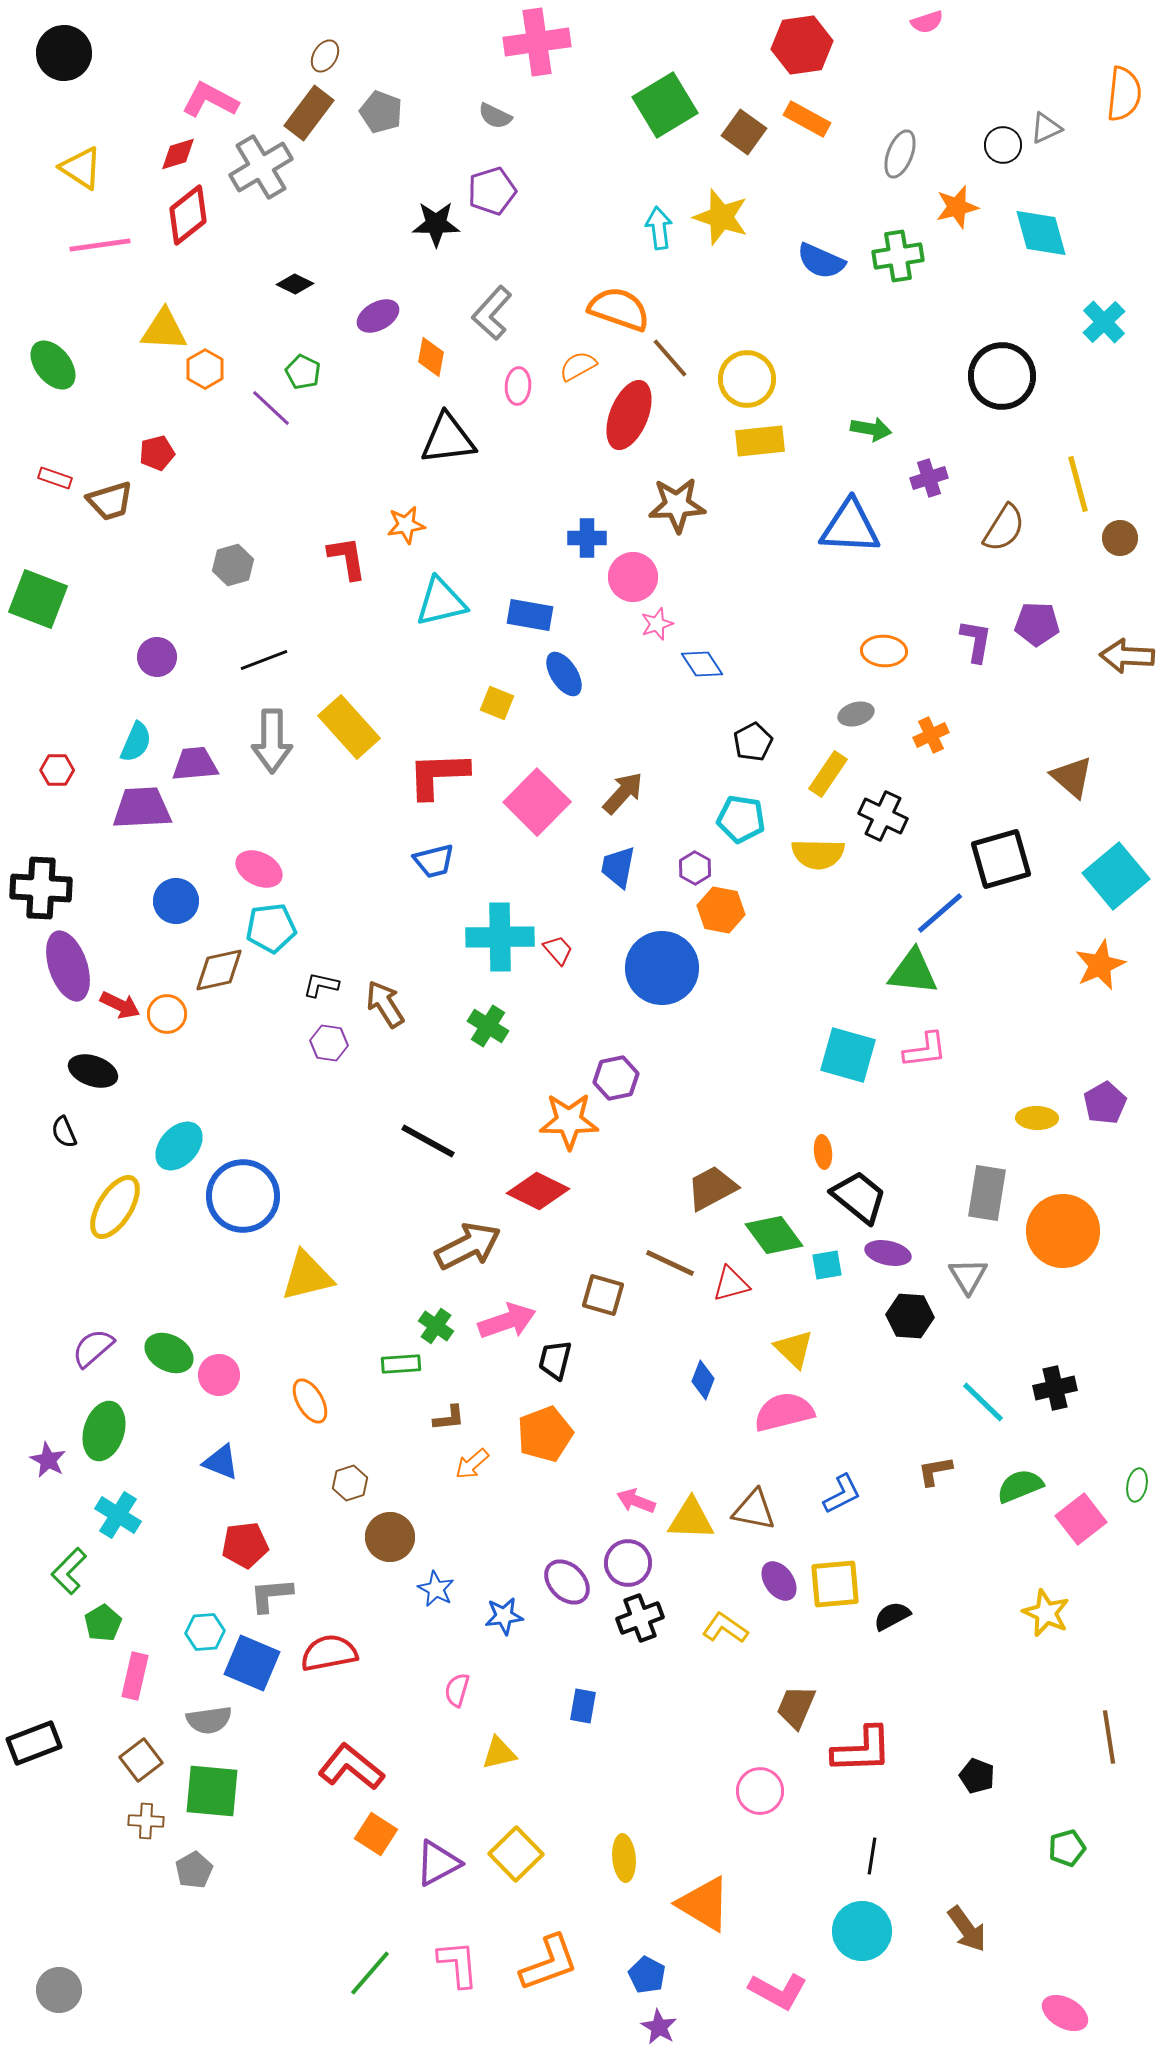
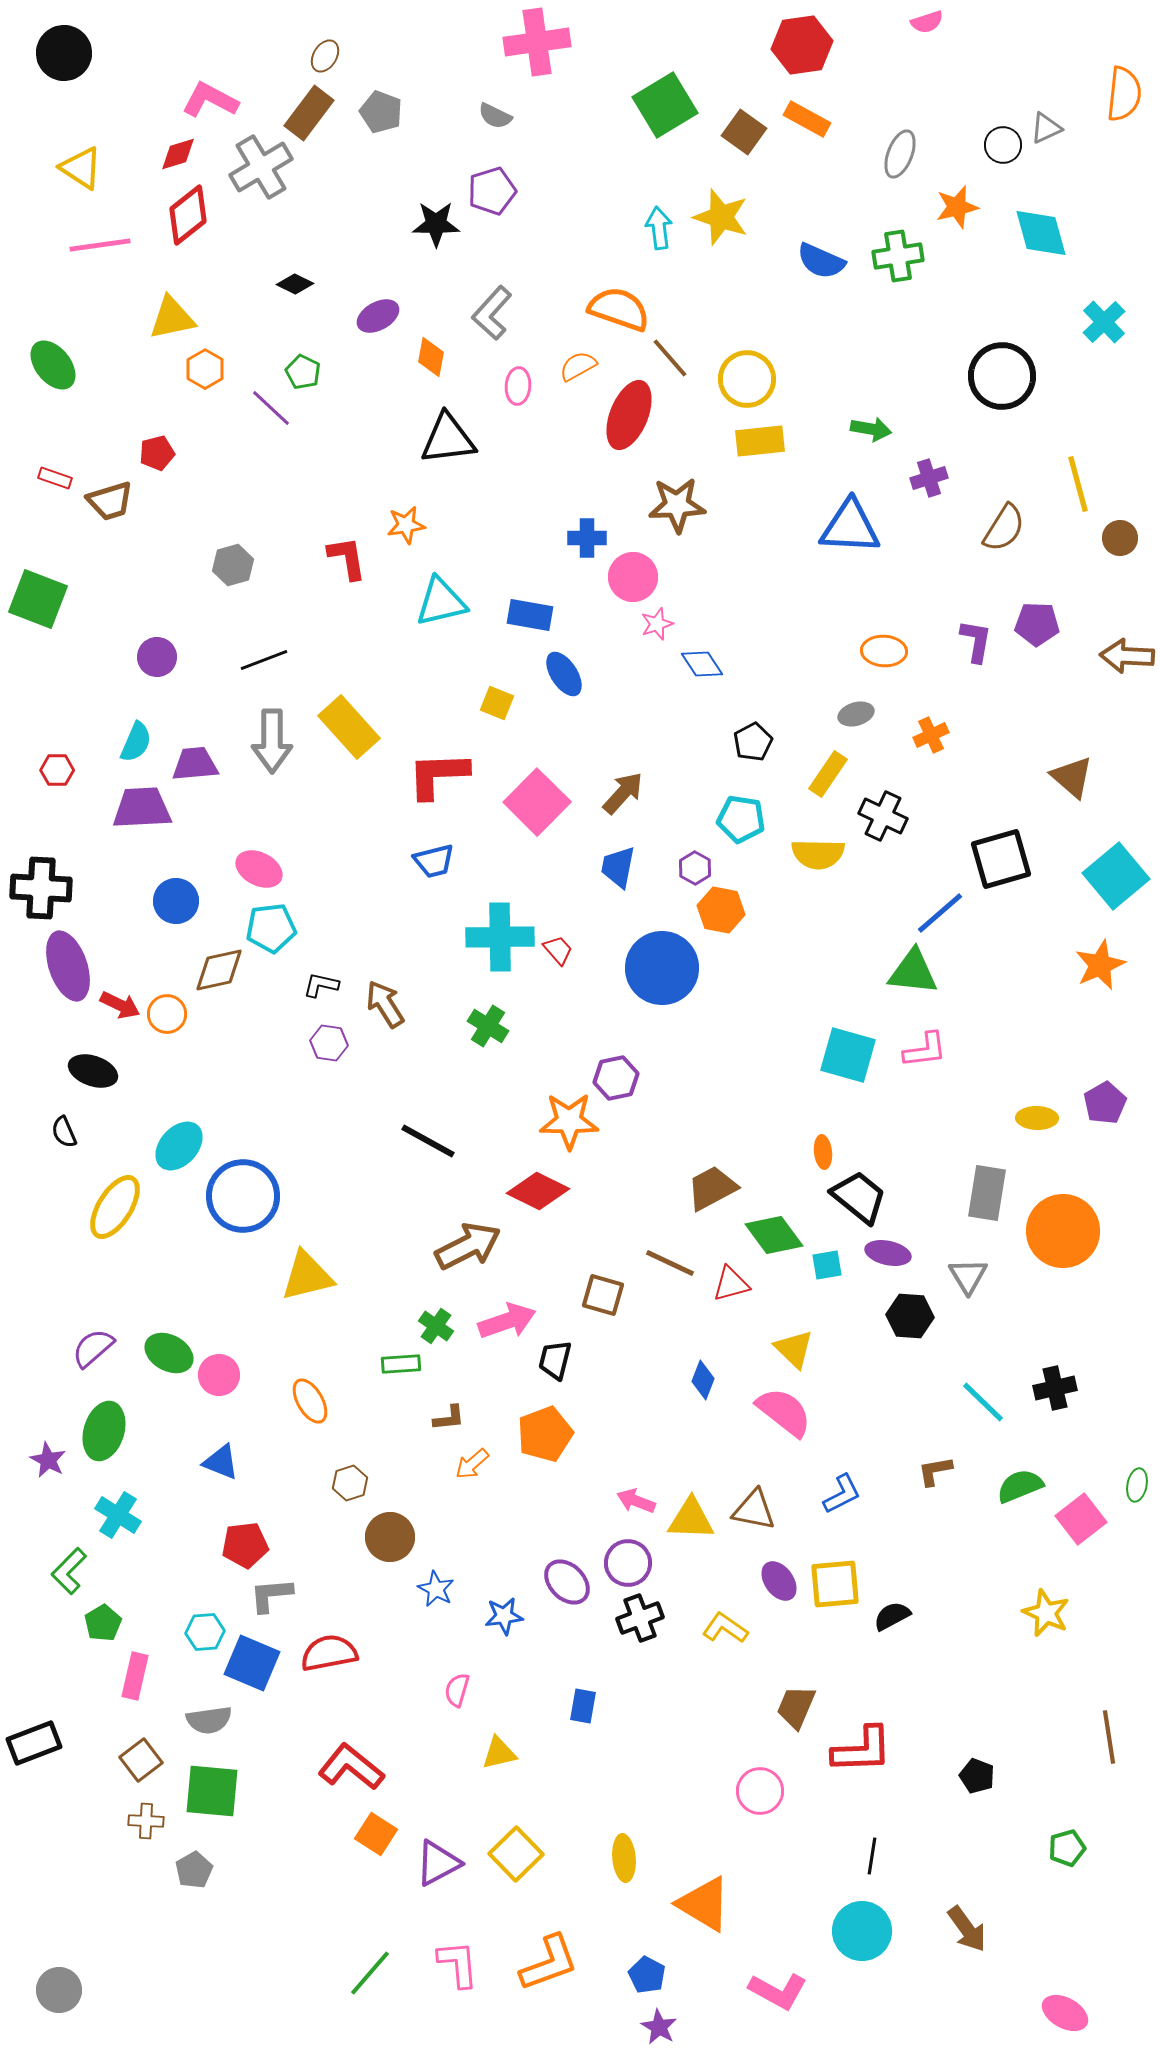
yellow triangle at (164, 330): moved 8 px right, 12 px up; rotated 15 degrees counterclockwise
pink semicircle at (784, 1412): rotated 52 degrees clockwise
